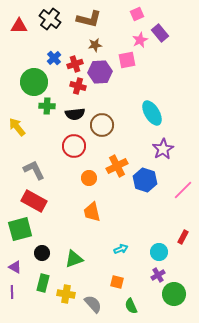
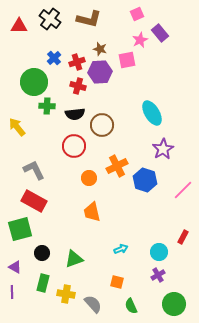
brown star at (95, 45): moved 5 px right, 4 px down; rotated 24 degrees clockwise
red cross at (75, 64): moved 2 px right, 2 px up
green circle at (174, 294): moved 10 px down
